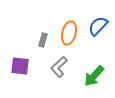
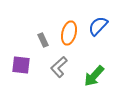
gray rectangle: rotated 40 degrees counterclockwise
purple square: moved 1 px right, 1 px up
